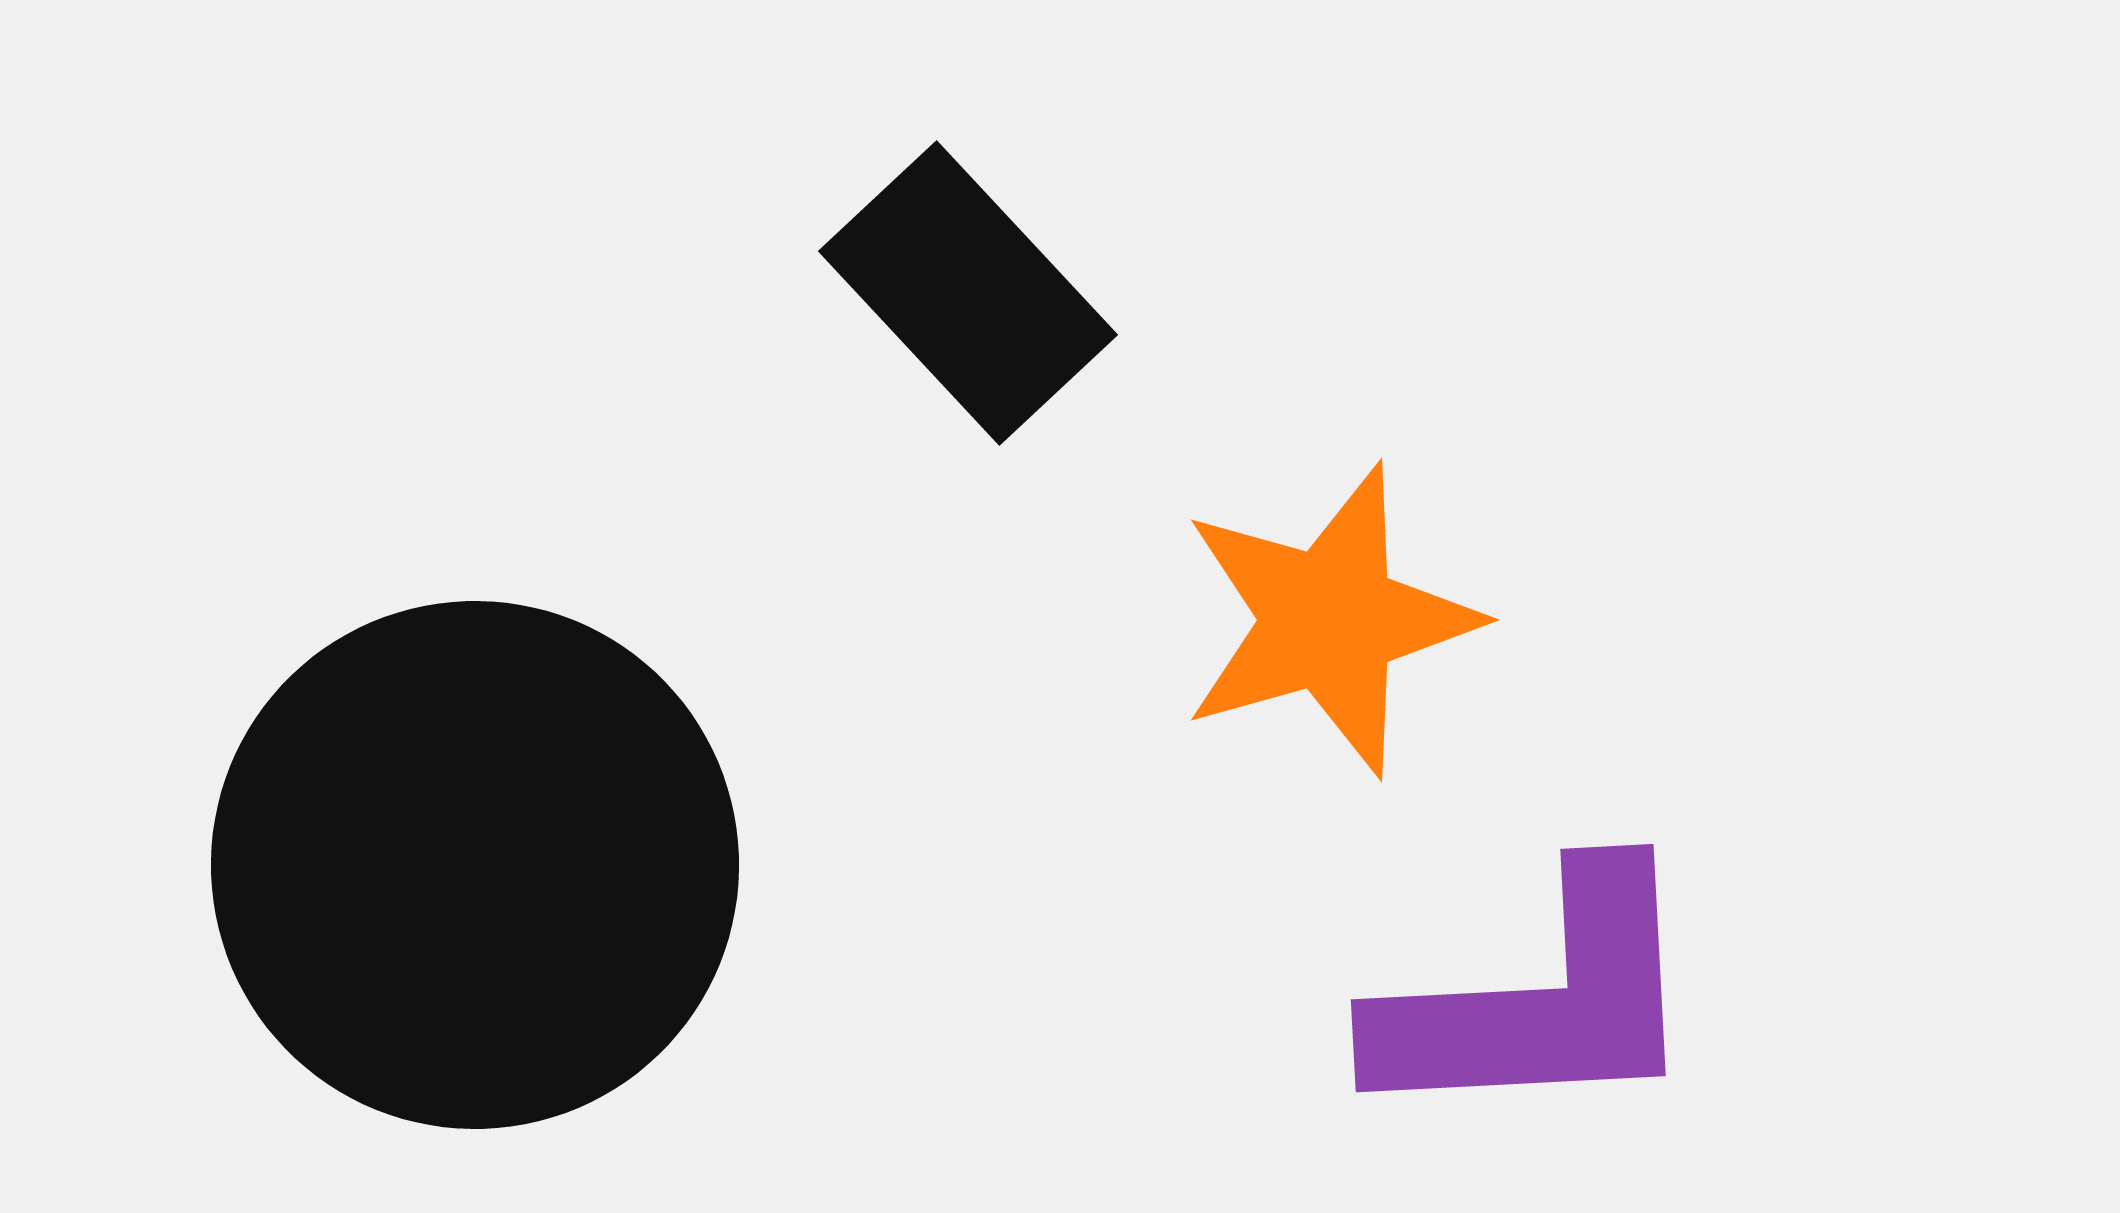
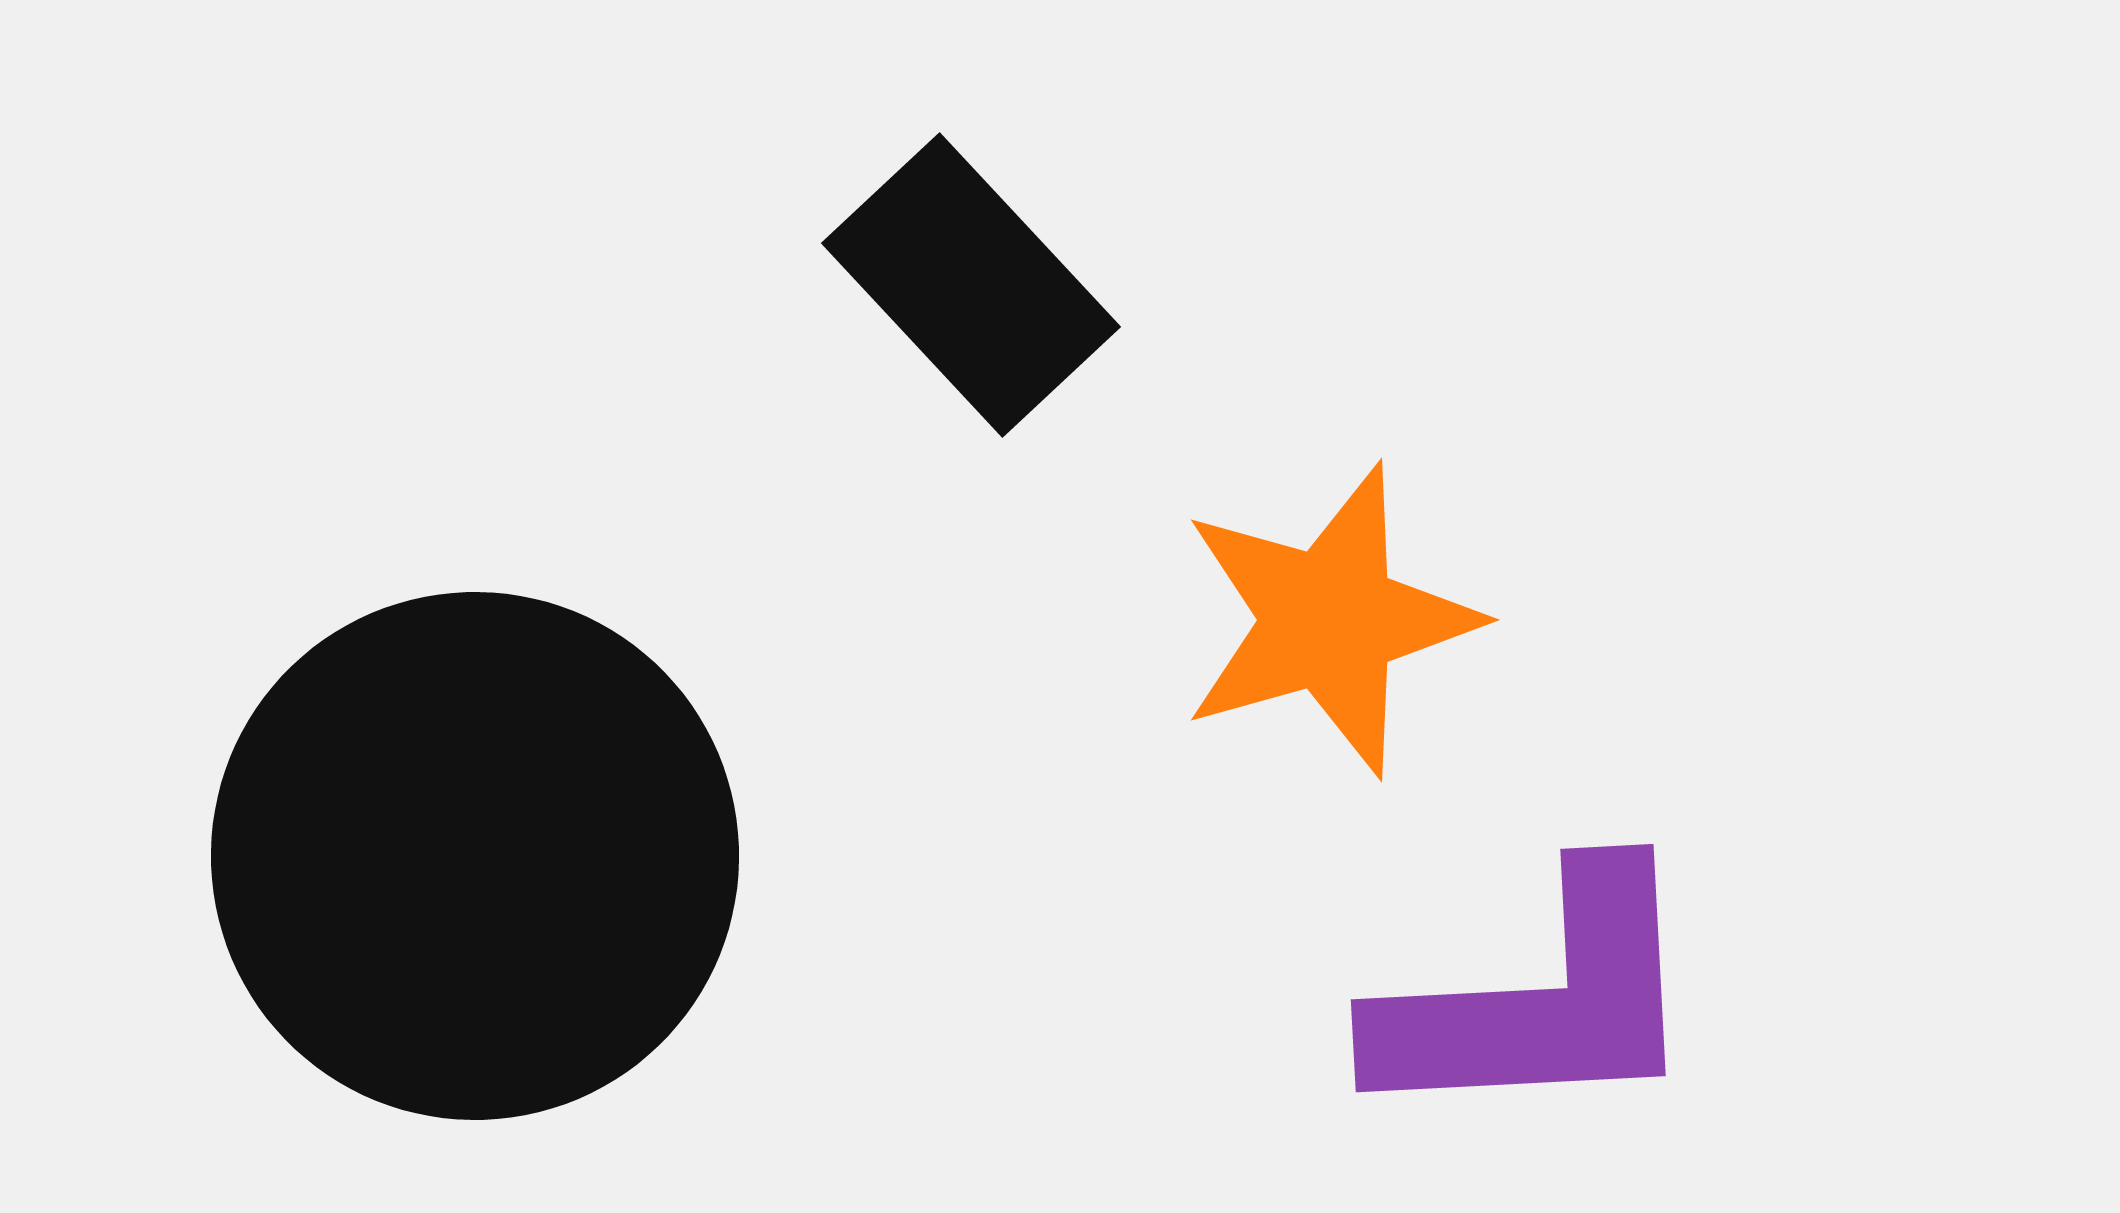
black rectangle: moved 3 px right, 8 px up
black circle: moved 9 px up
